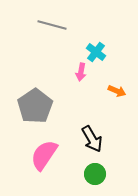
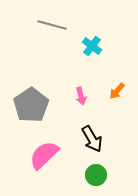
cyan cross: moved 4 px left, 6 px up
pink arrow: moved 24 px down; rotated 24 degrees counterclockwise
orange arrow: rotated 108 degrees clockwise
gray pentagon: moved 4 px left, 1 px up
pink semicircle: rotated 12 degrees clockwise
green circle: moved 1 px right, 1 px down
